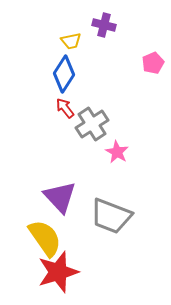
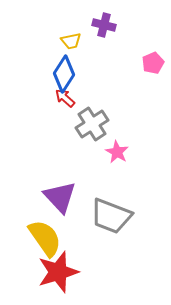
red arrow: moved 10 px up; rotated 10 degrees counterclockwise
